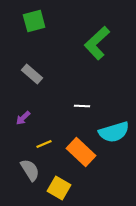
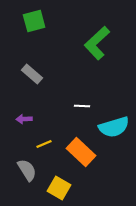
purple arrow: moved 1 px right, 1 px down; rotated 42 degrees clockwise
cyan semicircle: moved 5 px up
gray semicircle: moved 3 px left
